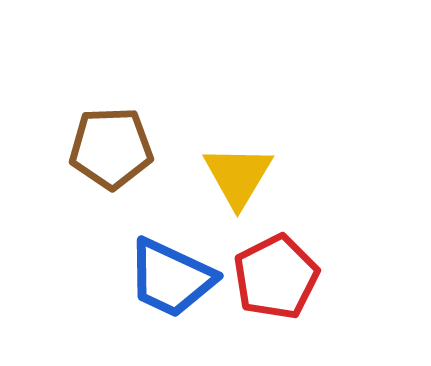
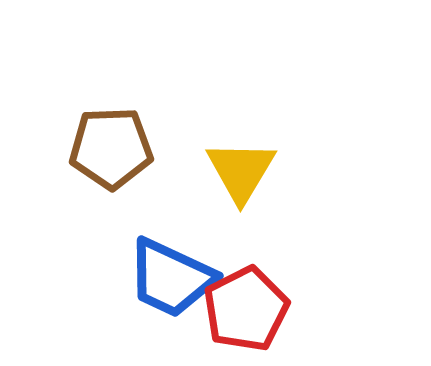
yellow triangle: moved 3 px right, 5 px up
red pentagon: moved 30 px left, 32 px down
